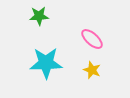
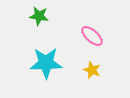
green star: rotated 12 degrees clockwise
pink ellipse: moved 3 px up
